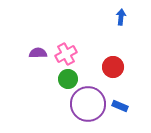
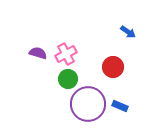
blue arrow: moved 7 px right, 15 px down; rotated 119 degrees clockwise
purple semicircle: rotated 18 degrees clockwise
